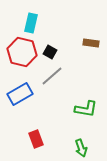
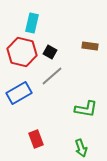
cyan rectangle: moved 1 px right
brown rectangle: moved 1 px left, 3 px down
blue rectangle: moved 1 px left, 1 px up
